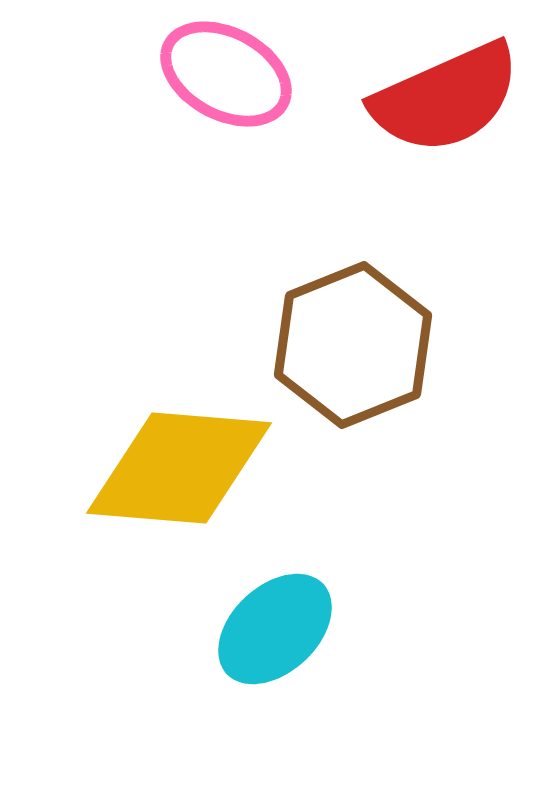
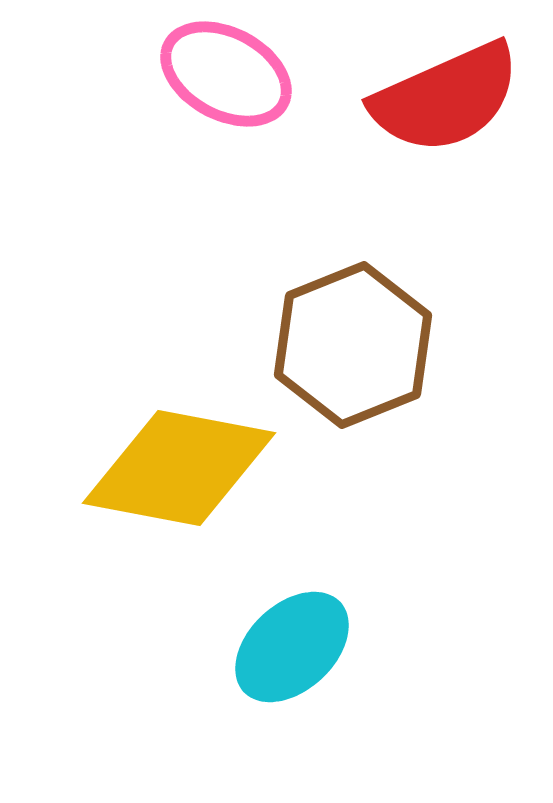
yellow diamond: rotated 6 degrees clockwise
cyan ellipse: moved 17 px right, 18 px down
